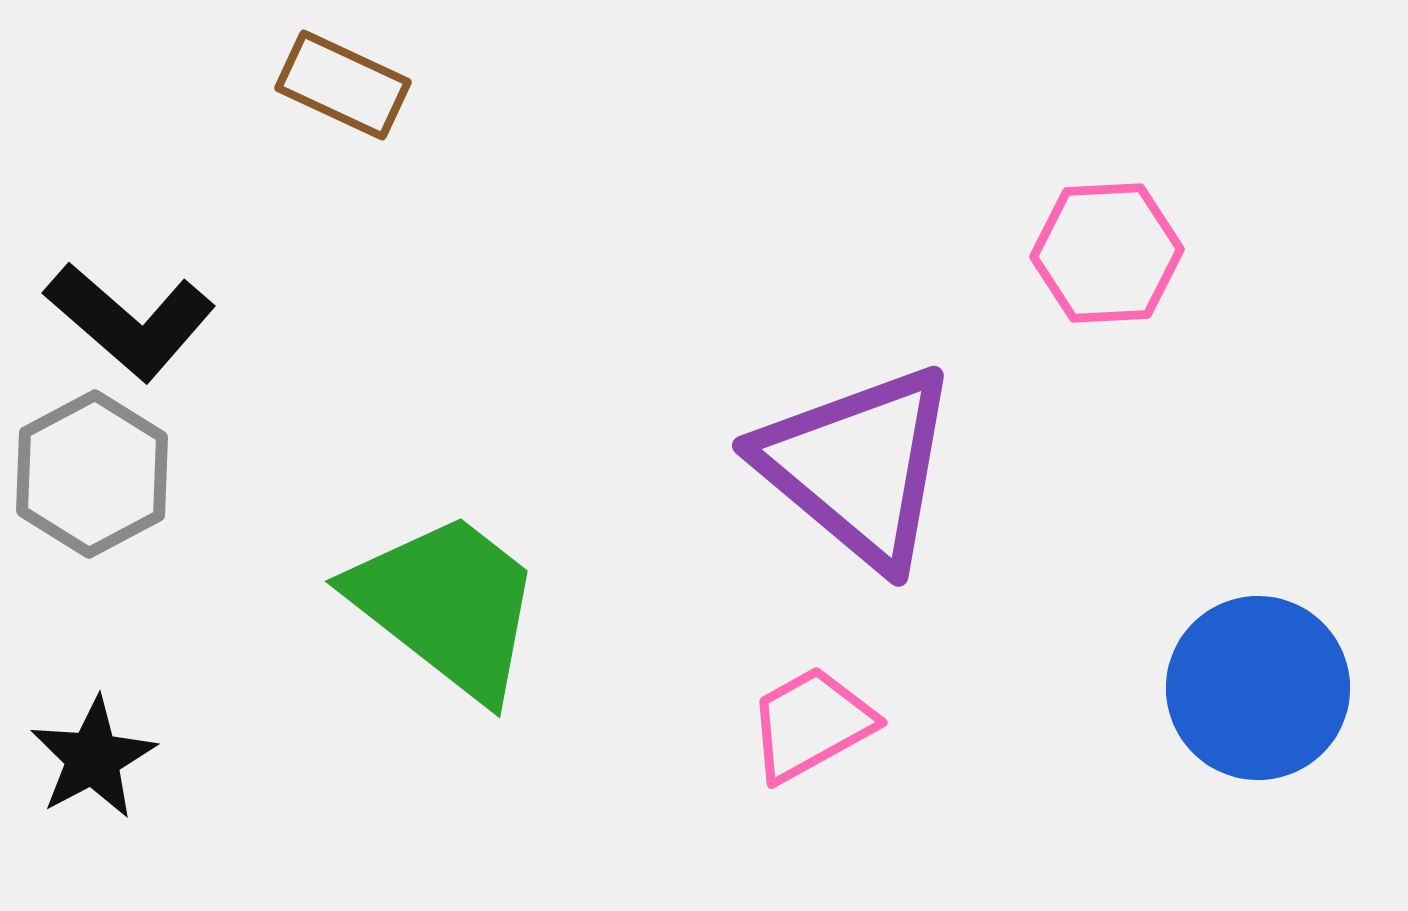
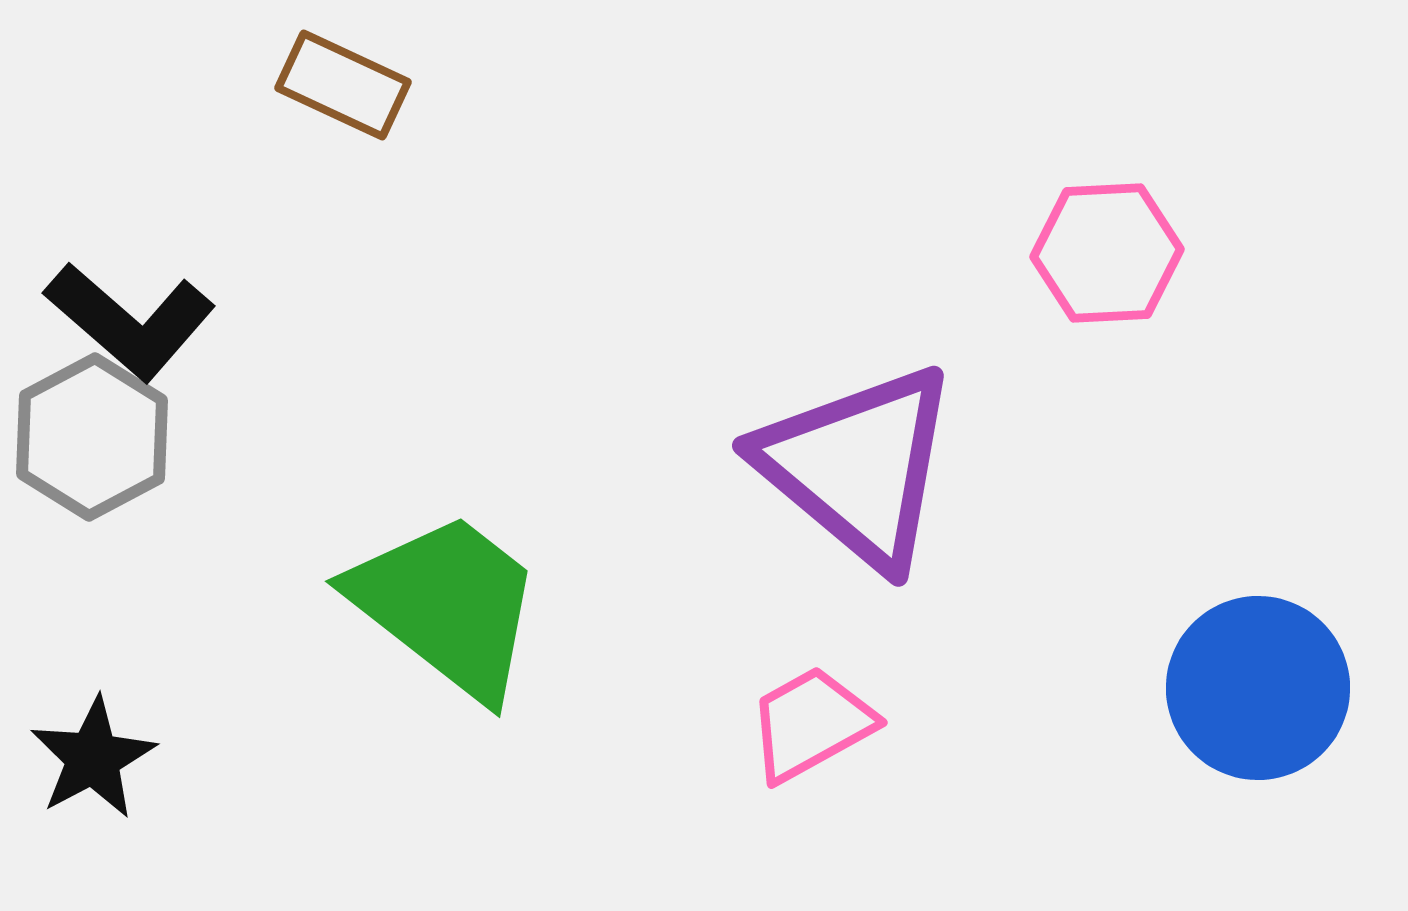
gray hexagon: moved 37 px up
